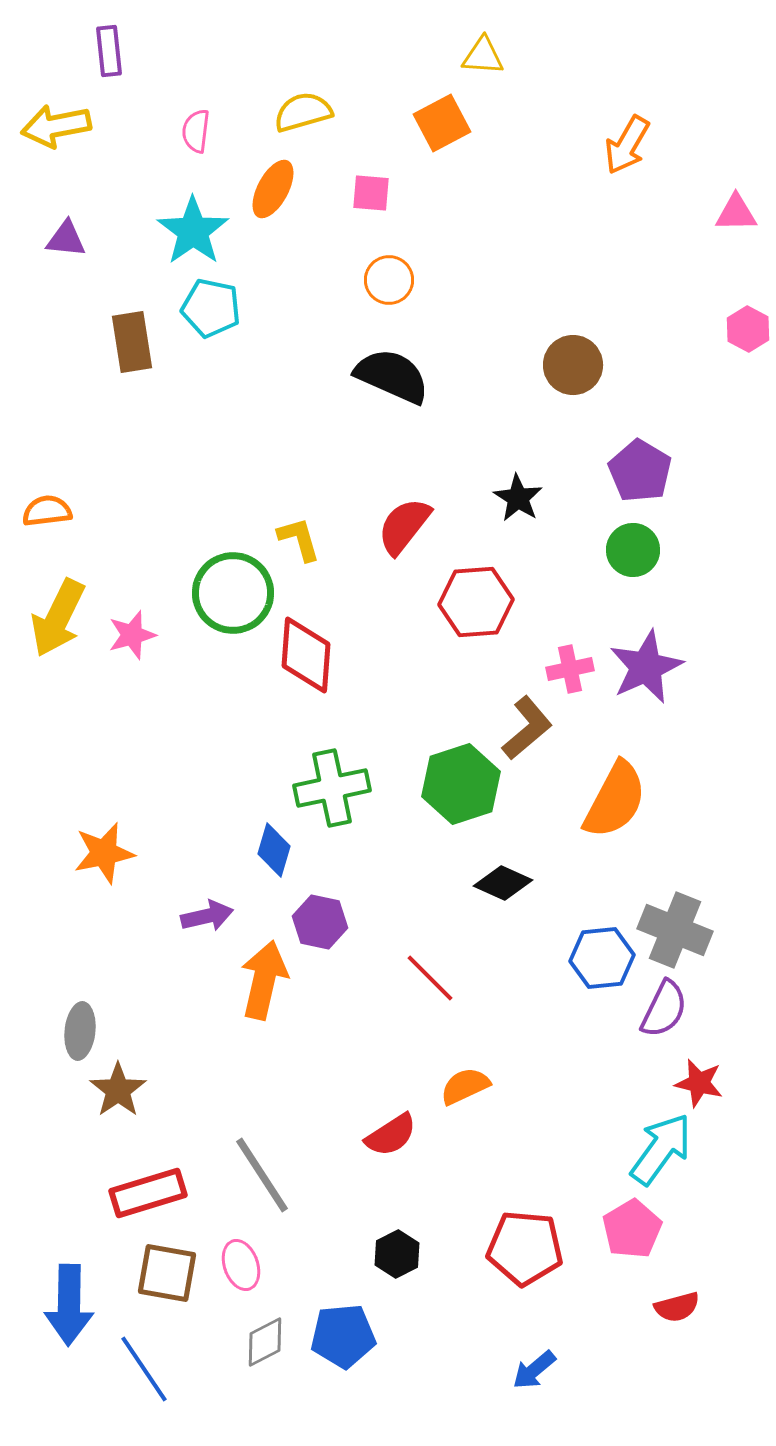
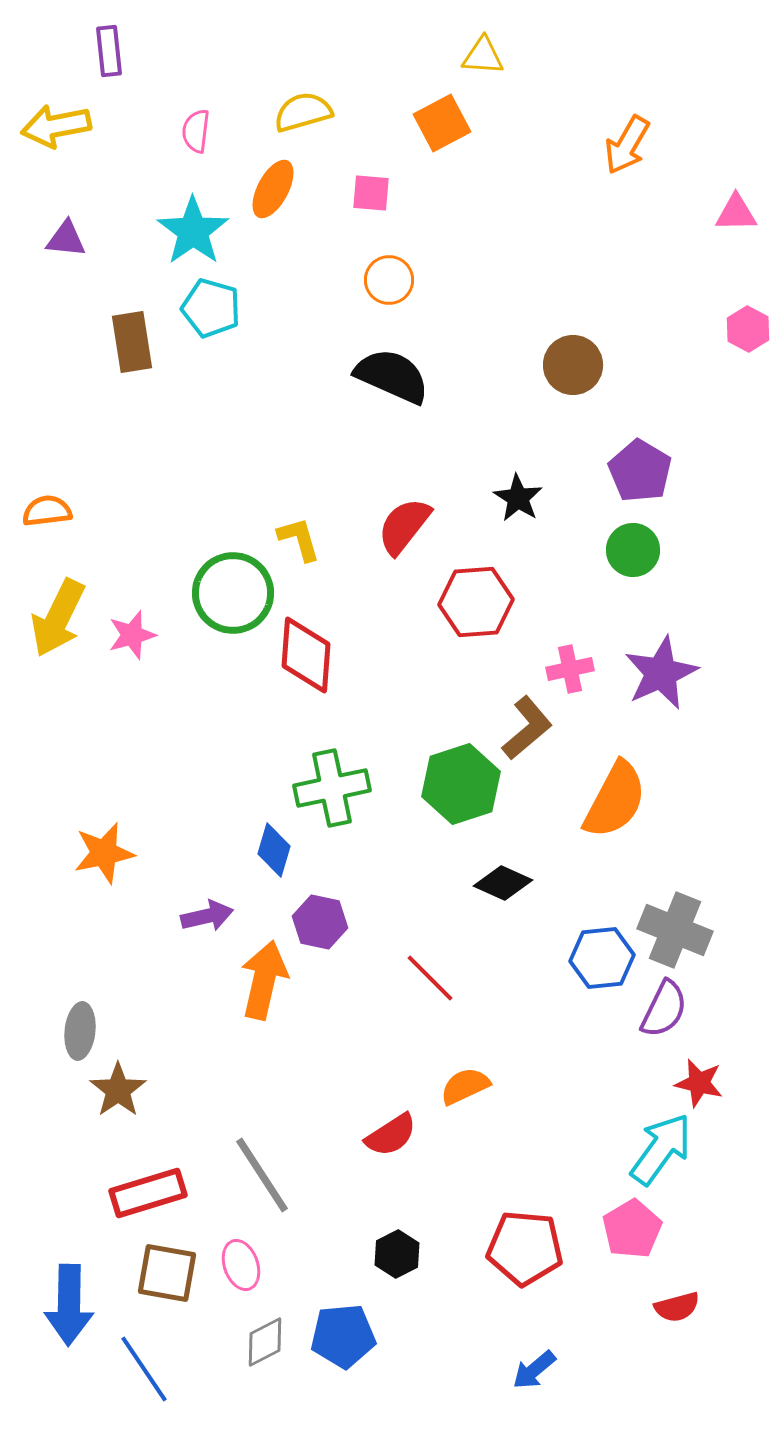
cyan pentagon at (211, 308): rotated 4 degrees clockwise
purple star at (646, 667): moved 15 px right, 6 px down
